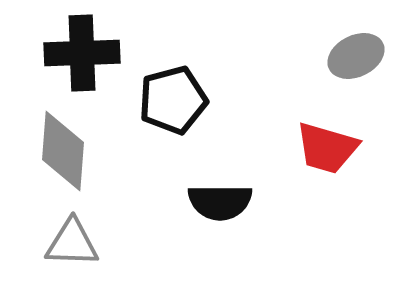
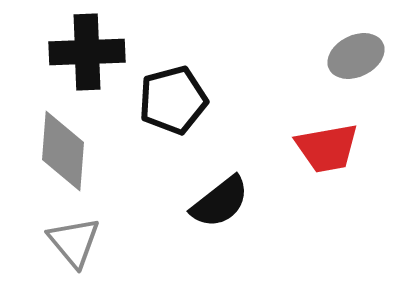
black cross: moved 5 px right, 1 px up
red trapezoid: rotated 26 degrees counterclockwise
black semicircle: rotated 38 degrees counterclockwise
gray triangle: moved 2 px right, 1 px up; rotated 48 degrees clockwise
